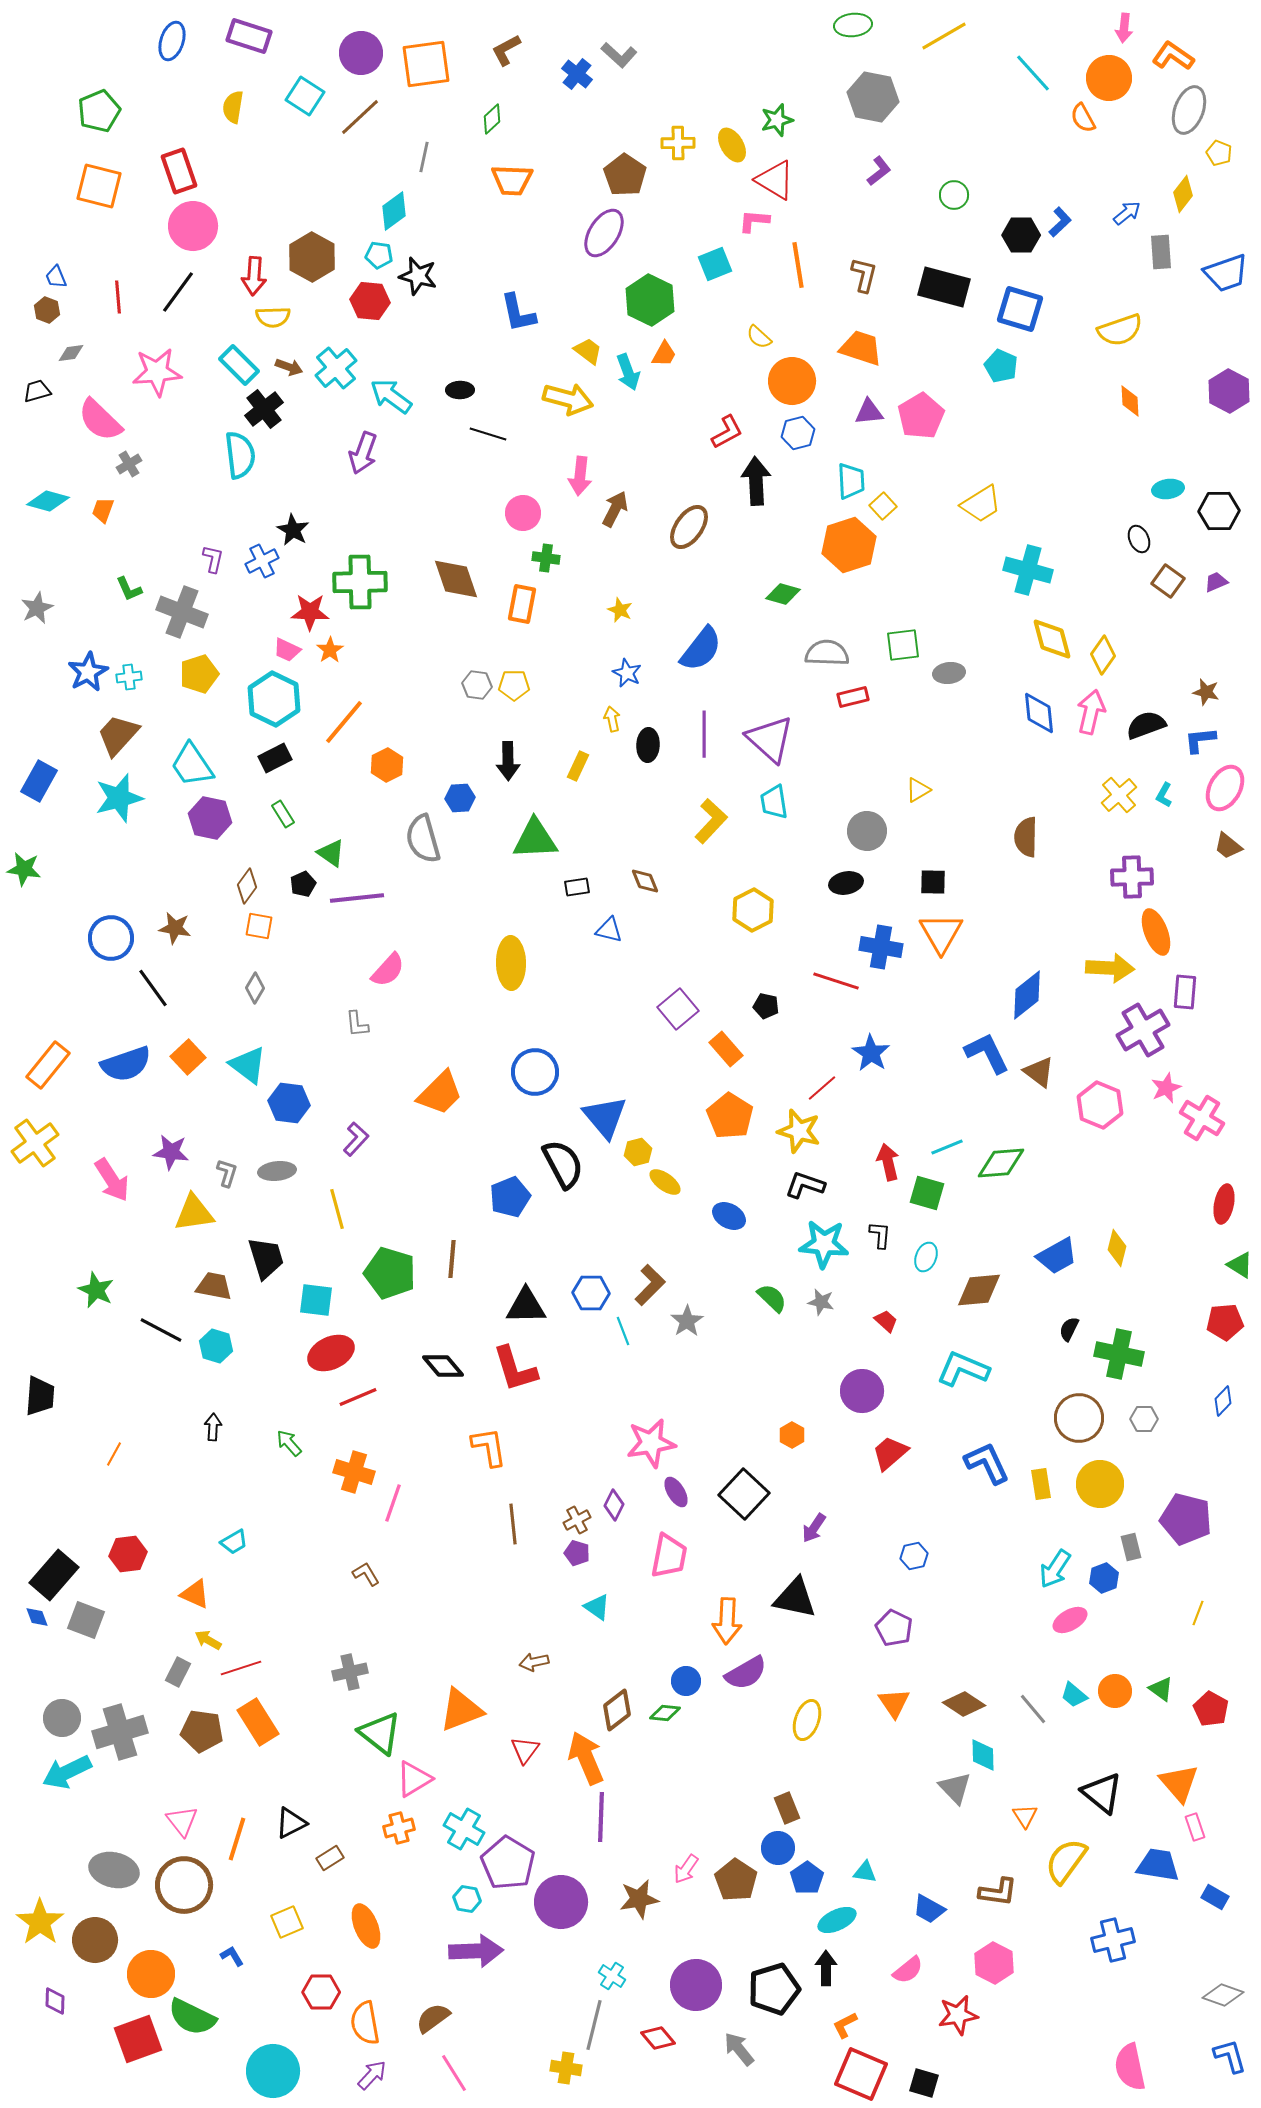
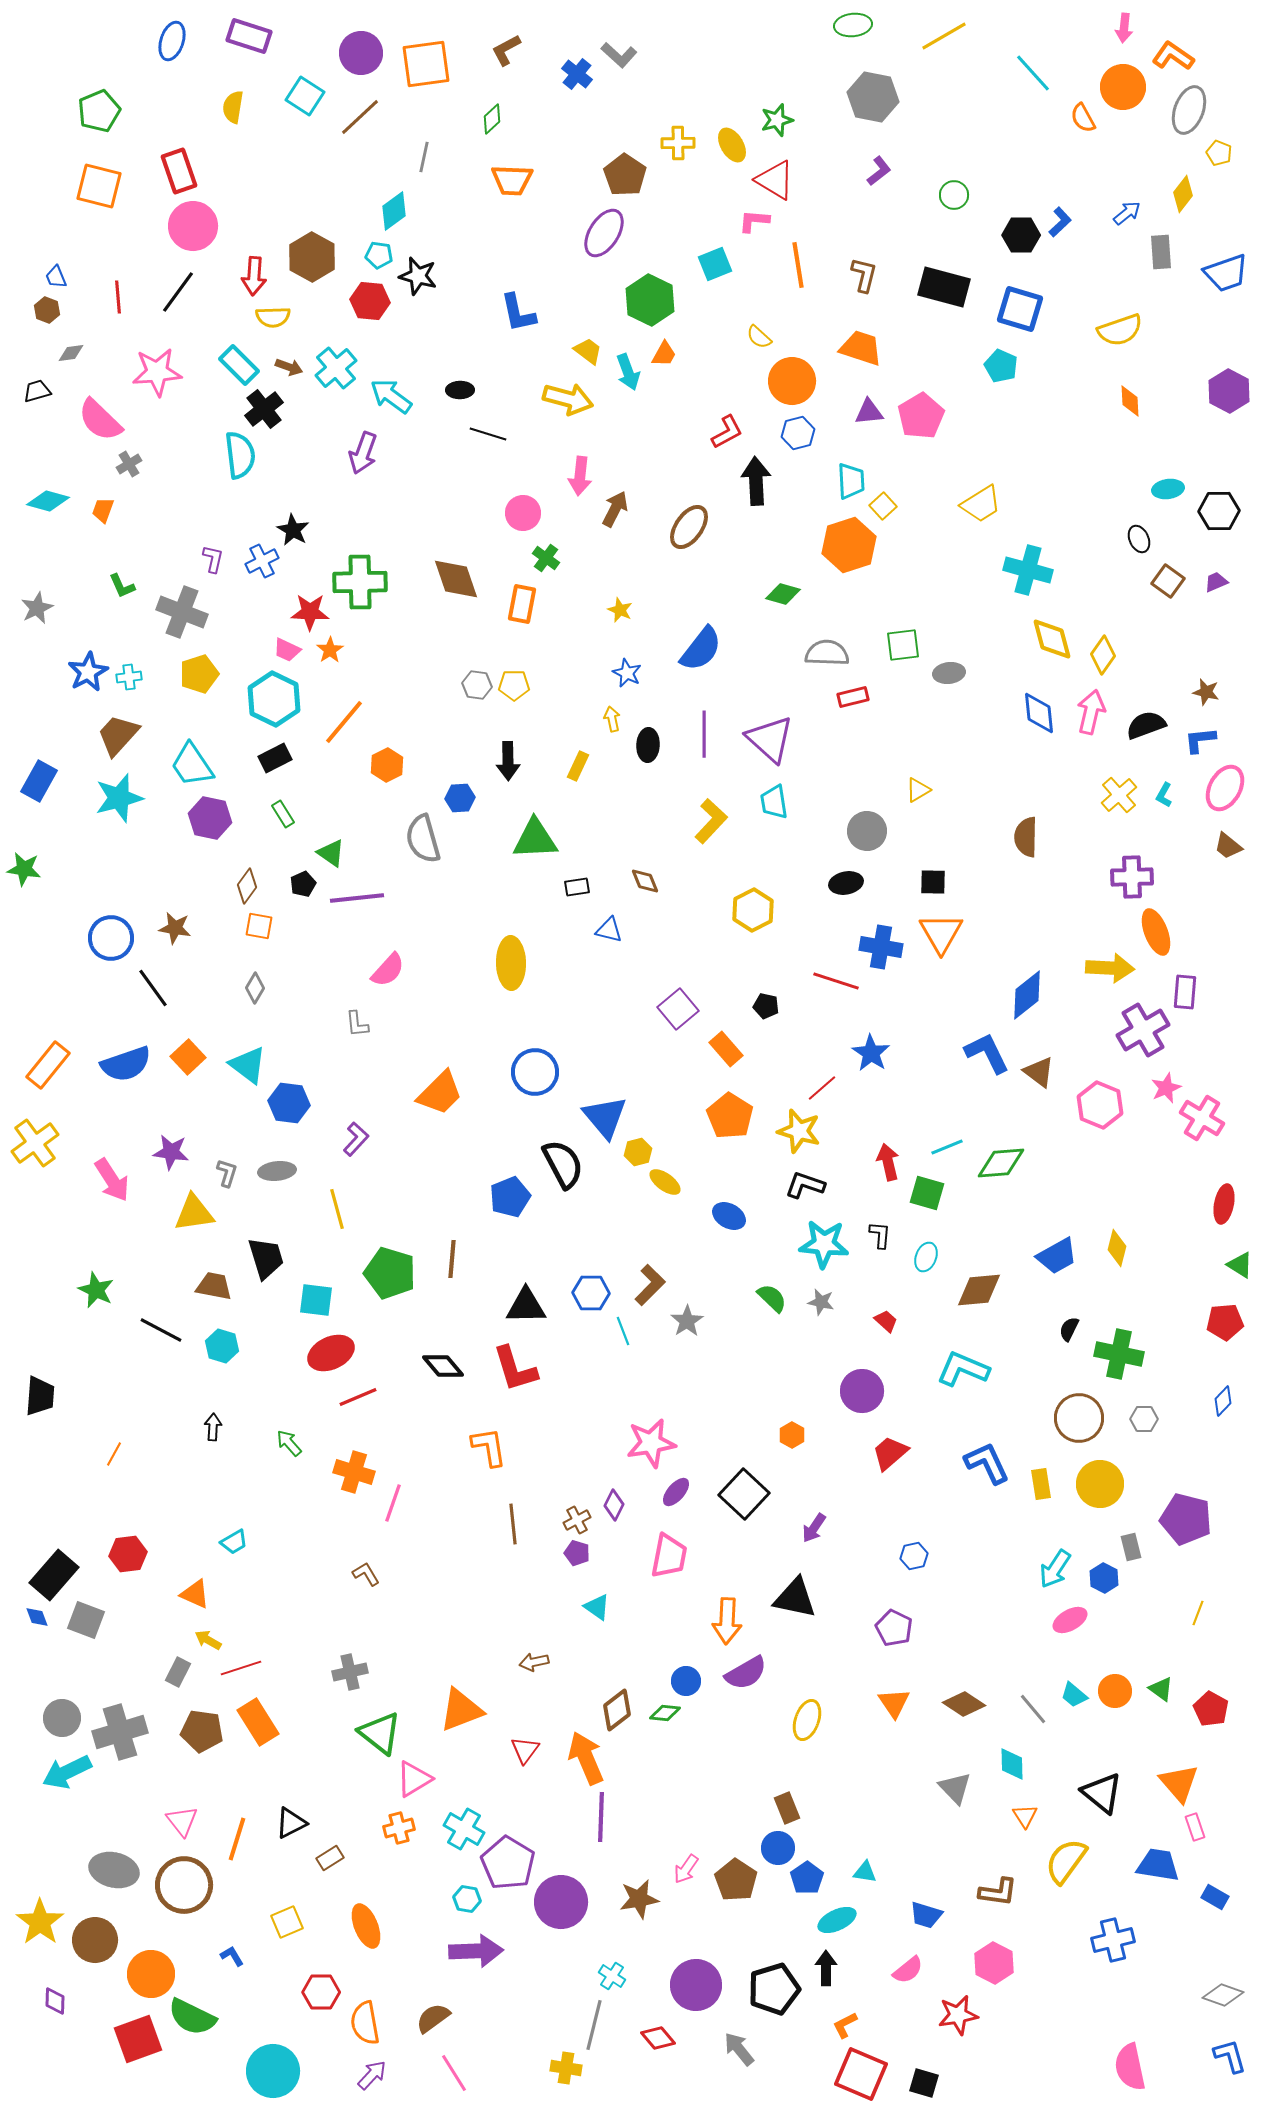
orange circle at (1109, 78): moved 14 px right, 9 px down
green cross at (546, 558): rotated 28 degrees clockwise
green L-shape at (129, 589): moved 7 px left, 3 px up
cyan hexagon at (216, 1346): moved 6 px right
purple ellipse at (676, 1492): rotated 72 degrees clockwise
blue hexagon at (1104, 1578): rotated 12 degrees counterclockwise
cyan diamond at (983, 1755): moved 29 px right, 9 px down
blue trapezoid at (929, 1909): moved 3 px left, 6 px down; rotated 12 degrees counterclockwise
